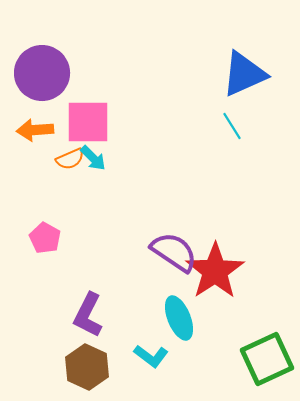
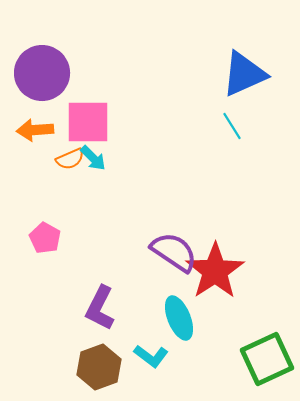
purple L-shape: moved 12 px right, 7 px up
brown hexagon: moved 12 px right; rotated 15 degrees clockwise
